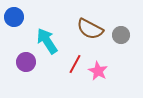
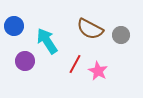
blue circle: moved 9 px down
purple circle: moved 1 px left, 1 px up
